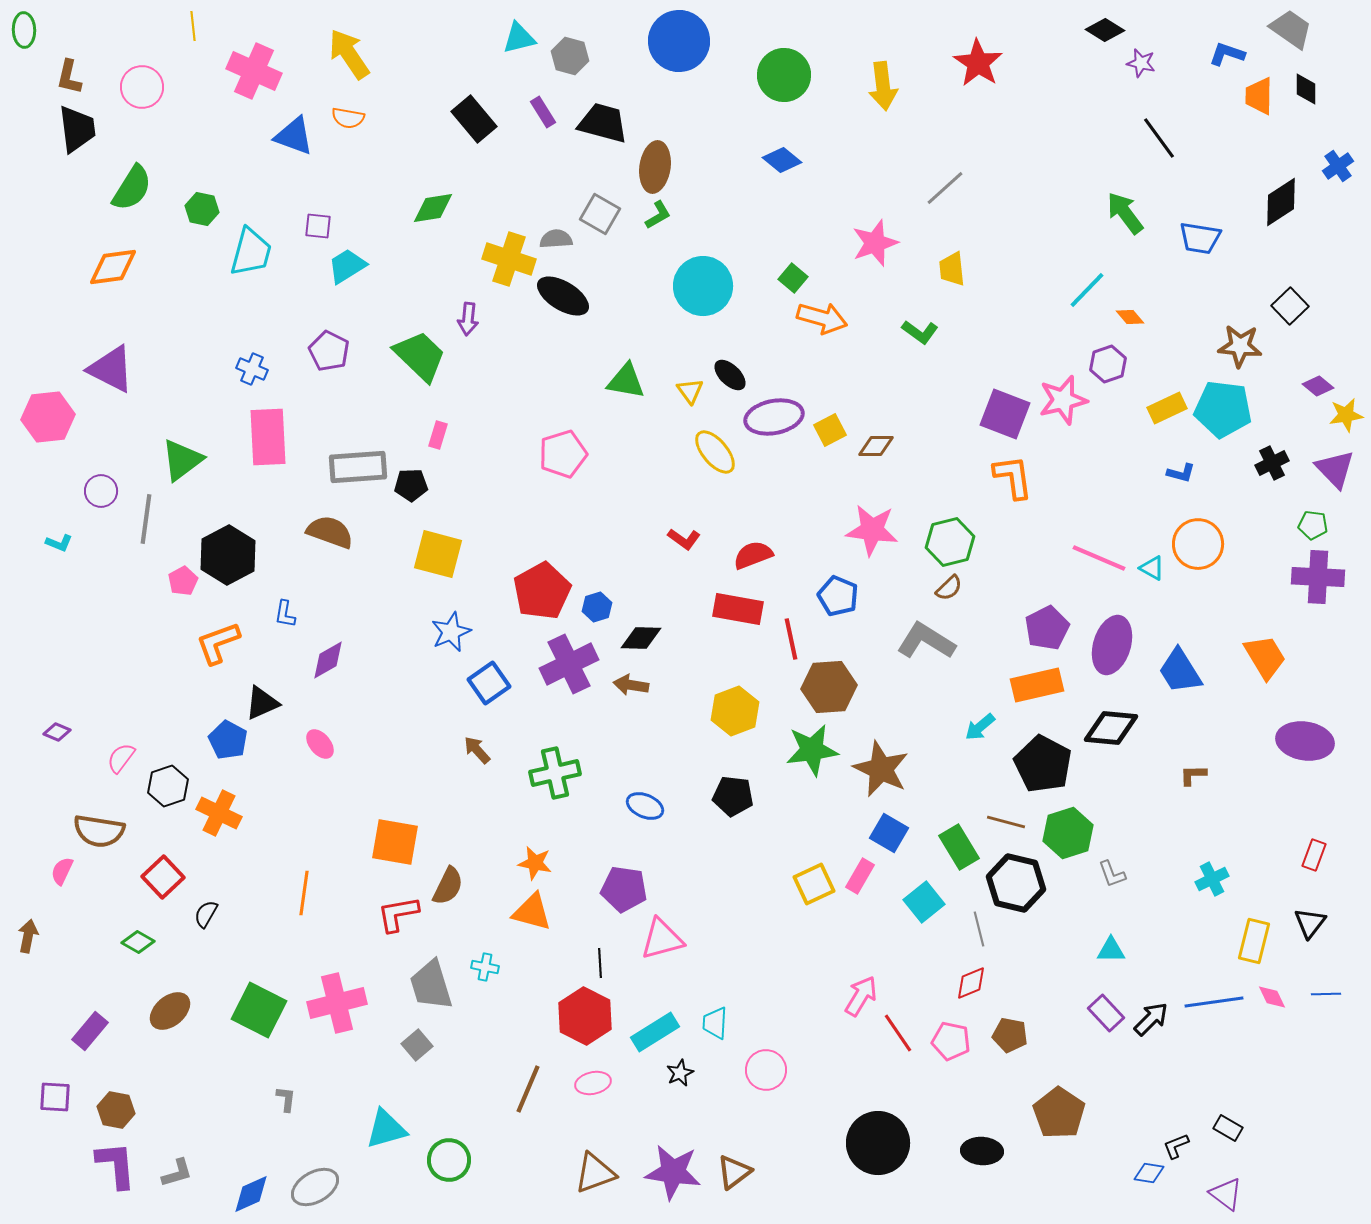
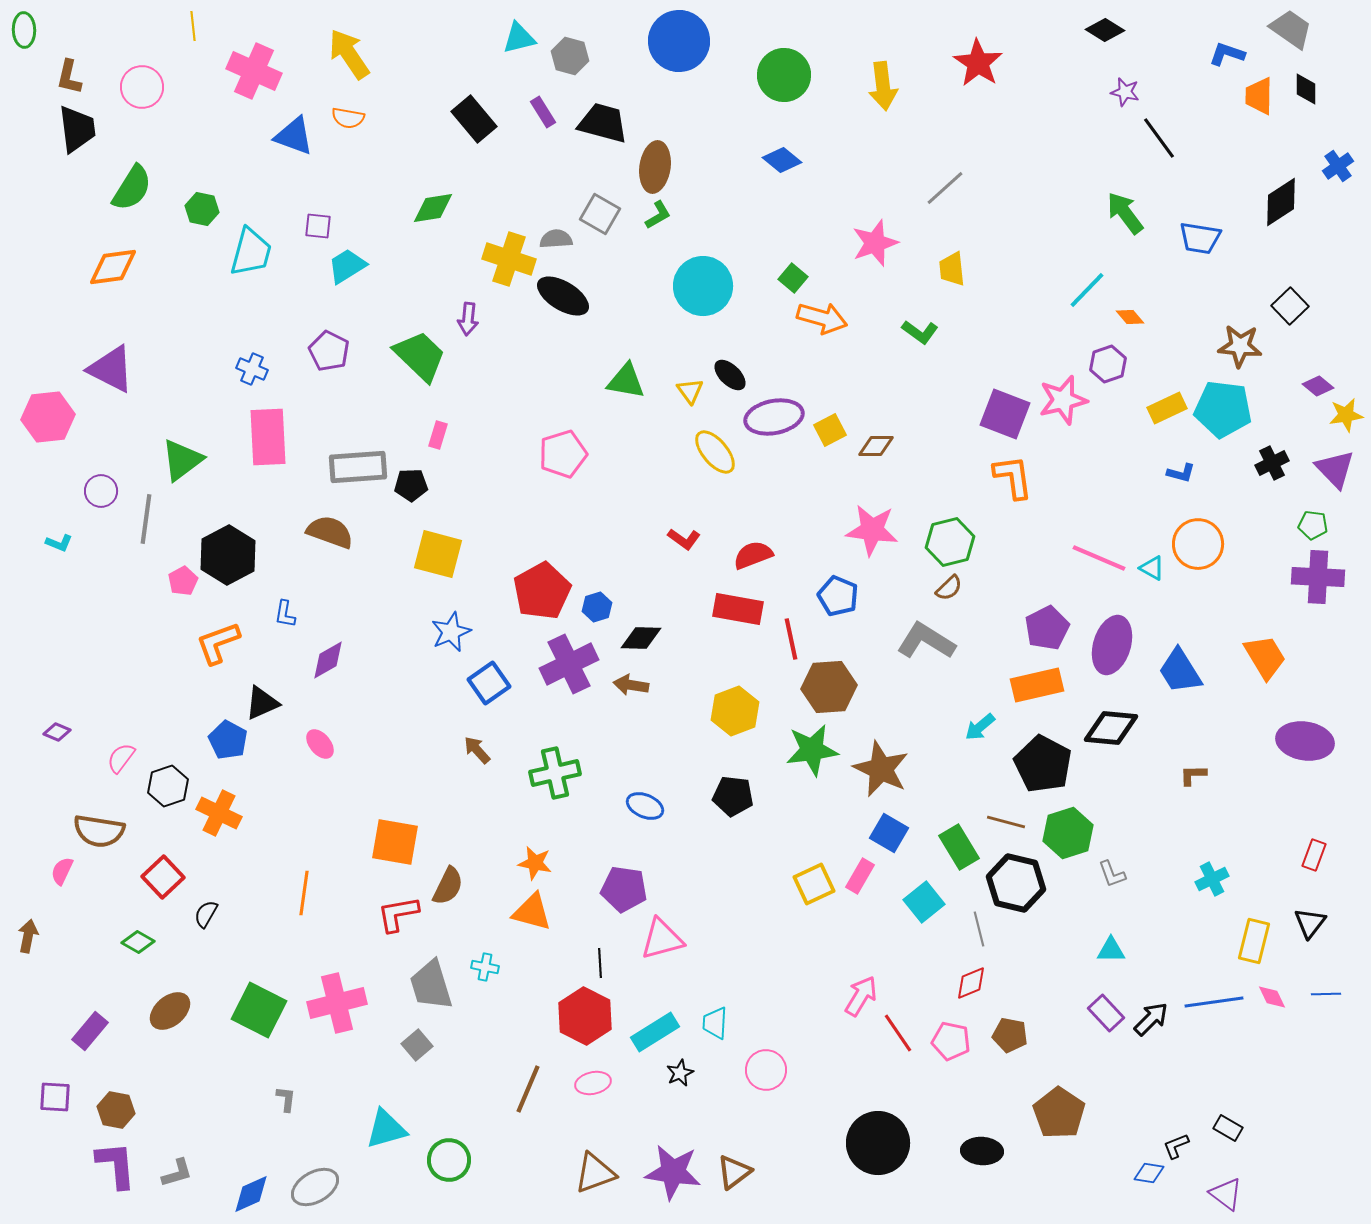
purple star at (1141, 63): moved 16 px left, 29 px down
